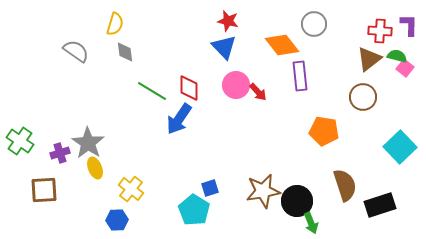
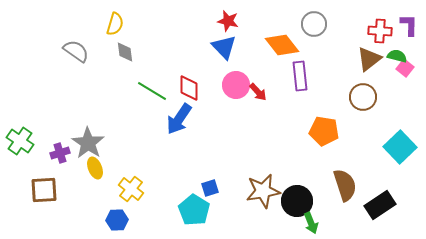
black rectangle: rotated 16 degrees counterclockwise
